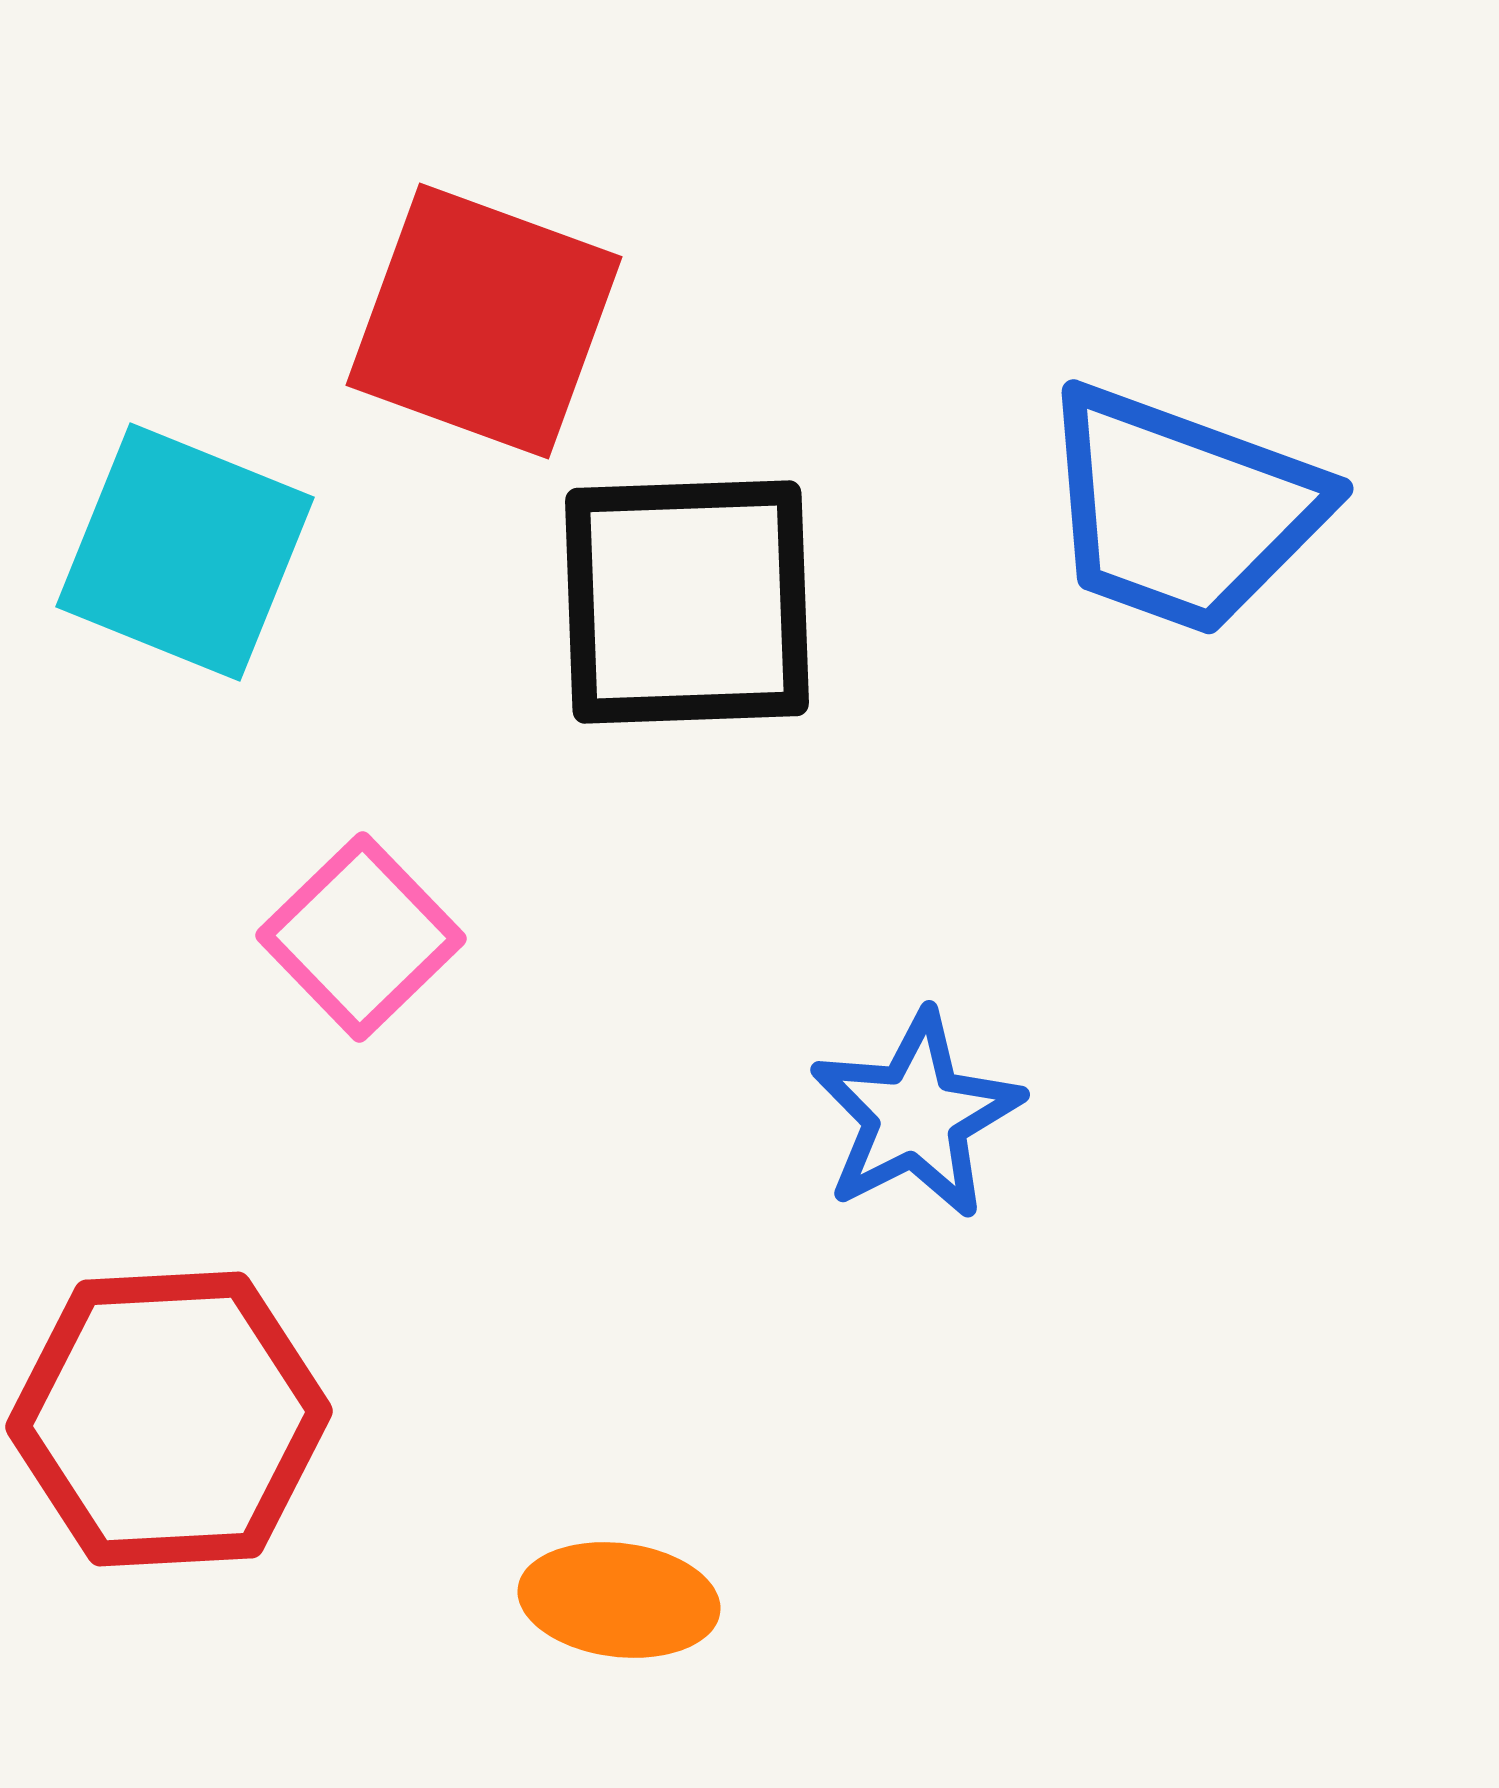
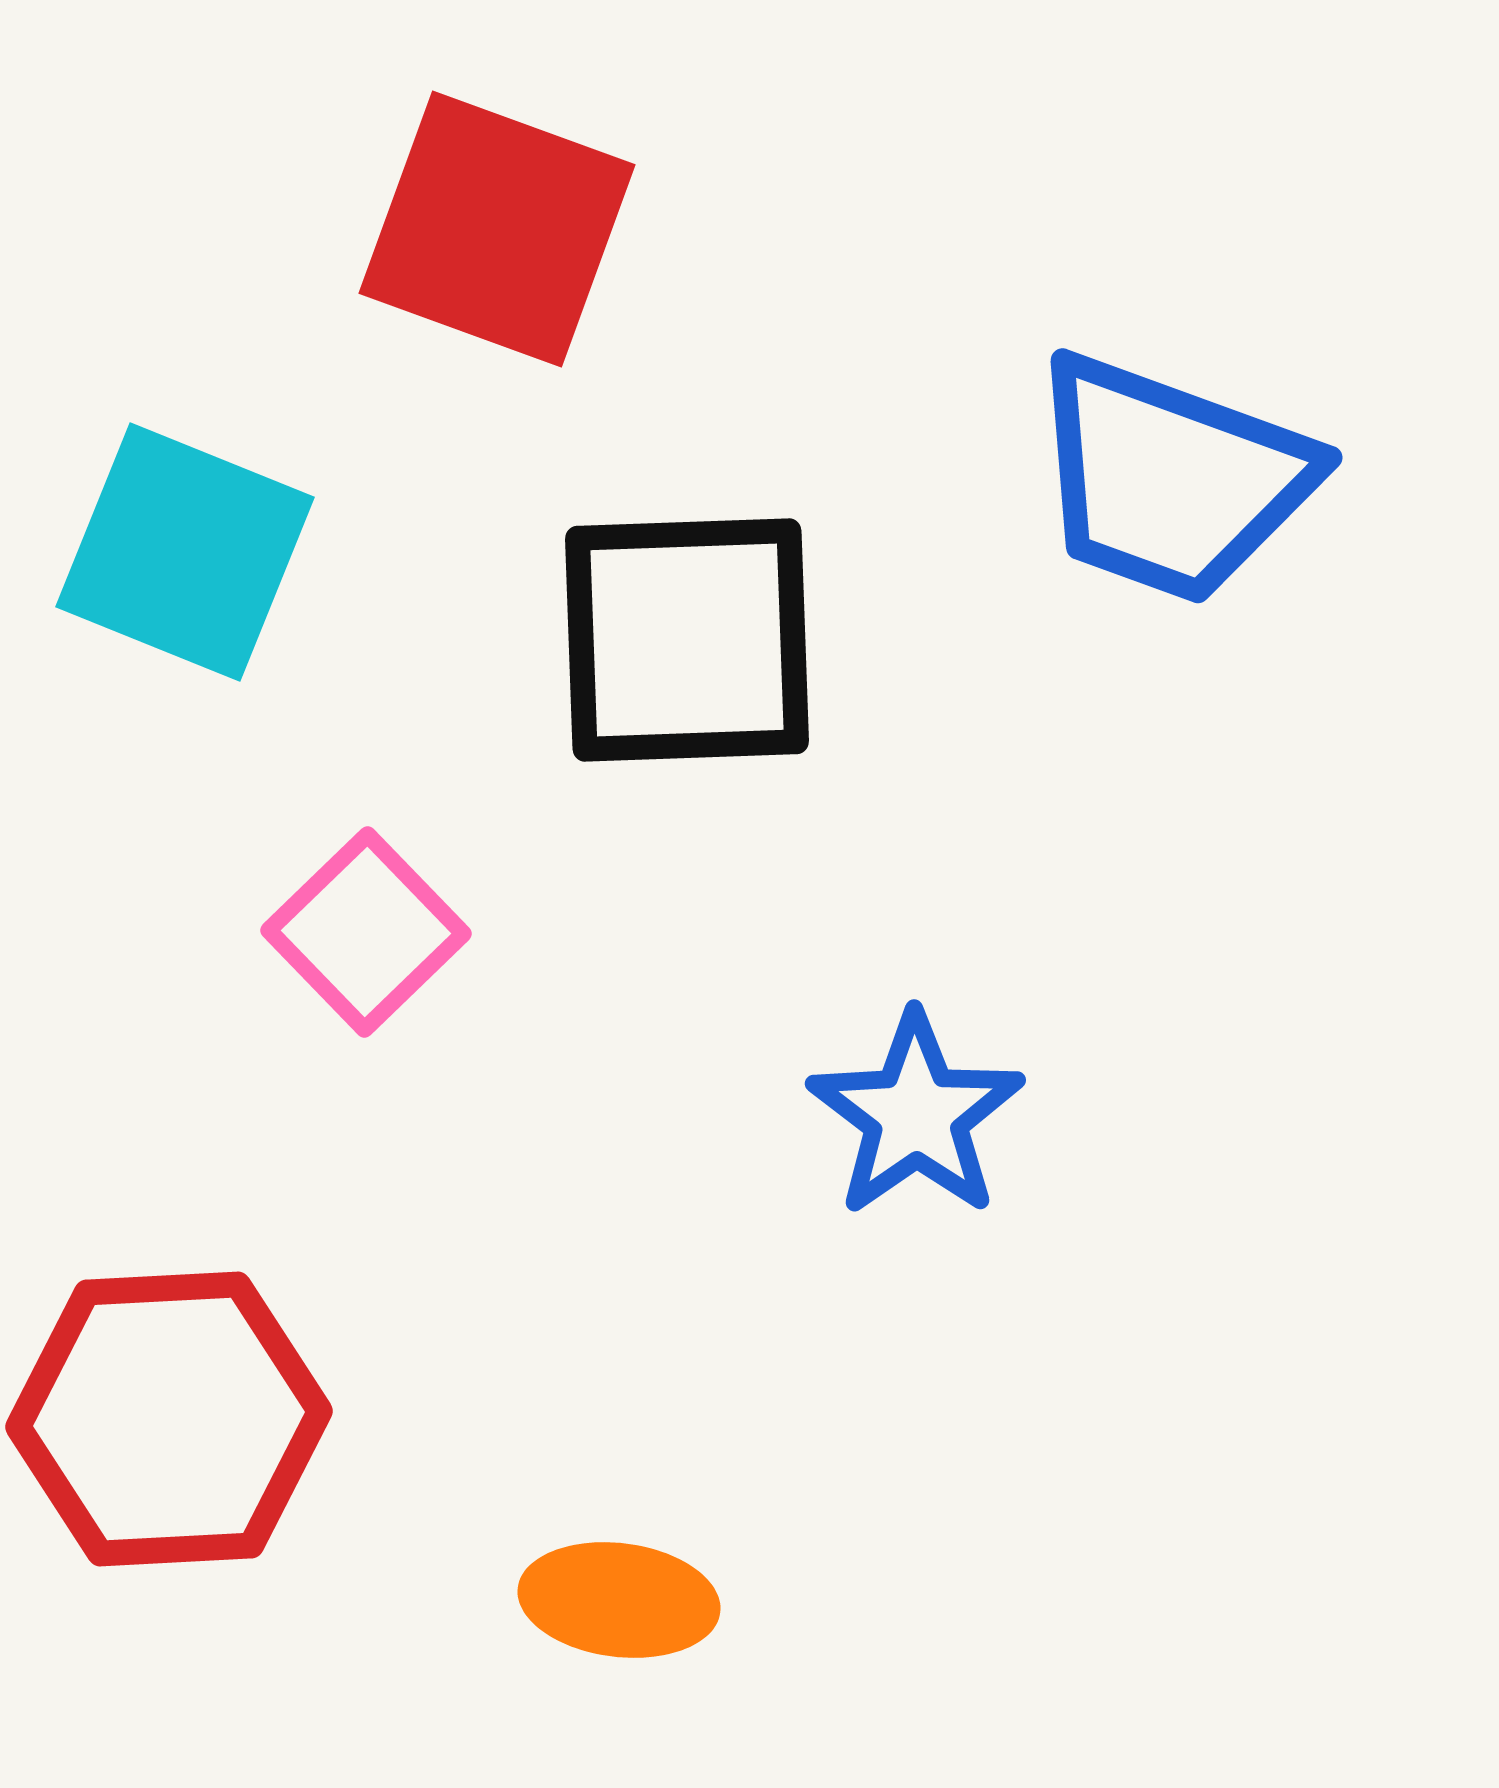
red square: moved 13 px right, 92 px up
blue trapezoid: moved 11 px left, 31 px up
black square: moved 38 px down
pink square: moved 5 px right, 5 px up
blue star: rotated 8 degrees counterclockwise
